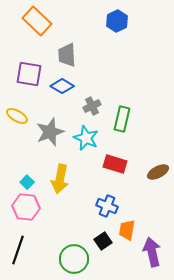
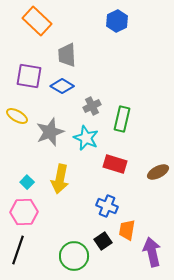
purple square: moved 2 px down
pink hexagon: moved 2 px left, 5 px down; rotated 8 degrees counterclockwise
green circle: moved 3 px up
